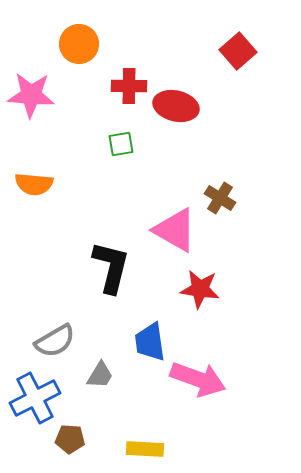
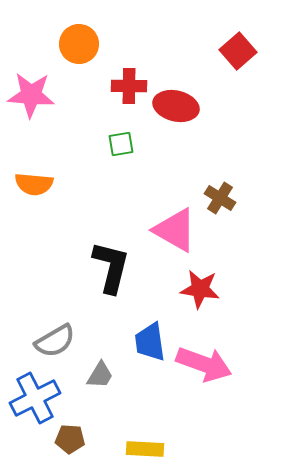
pink arrow: moved 6 px right, 15 px up
